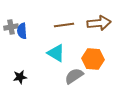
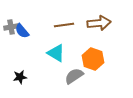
blue semicircle: rotated 35 degrees counterclockwise
orange hexagon: rotated 15 degrees clockwise
